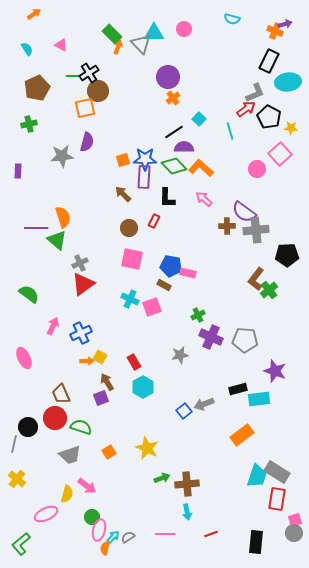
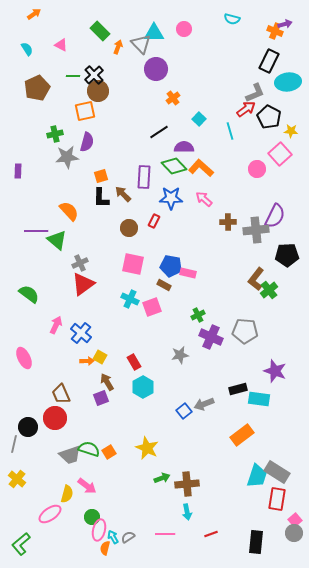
green rectangle at (112, 34): moved 12 px left, 3 px up
black cross at (89, 73): moved 5 px right, 2 px down; rotated 12 degrees counterclockwise
purple circle at (168, 77): moved 12 px left, 8 px up
orange square at (85, 108): moved 3 px down
green cross at (29, 124): moved 26 px right, 10 px down
yellow star at (291, 128): moved 3 px down
black line at (174, 132): moved 15 px left
gray star at (62, 156): moved 5 px right, 1 px down
blue star at (145, 159): moved 26 px right, 39 px down
orange square at (123, 160): moved 22 px left, 16 px down
black L-shape at (167, 198): moved 66 px left
purple semicircle at (244, 212): moved 31 px right, 4 px down; rotated 100 degrees counterclockwise
orange semicircle at (63, 217): moved 6 px right, 6 px up; rotated 25 degrees counterclockwise
brown cross at (227, 226): moved 1 px right, 4 px up
purple line at (36, 228): moved 3 px down
pink square at (132, 259): moved 1 px right, 5 px down
pink arrow at (53, 326): moved 3 px right, 1 px up
blue cross at (81, 333): rotated 25 degrees counterclockwise
gray pentagon at (245, 340): moved 9 px up
cyan rectangle at (259, 399): rotated 15 degrees clockwise
green semicircle at (81, 427): moved 8 px right, 22 px down
pink ellipse at (46, 514): moved 4 px right; rotated 10 degrees counterclockwise
pink square at (295, 520): rotated 24 degrees counterclockwise
cyan arrow at (113, 537): rotated 72 degrees counterclockwise
